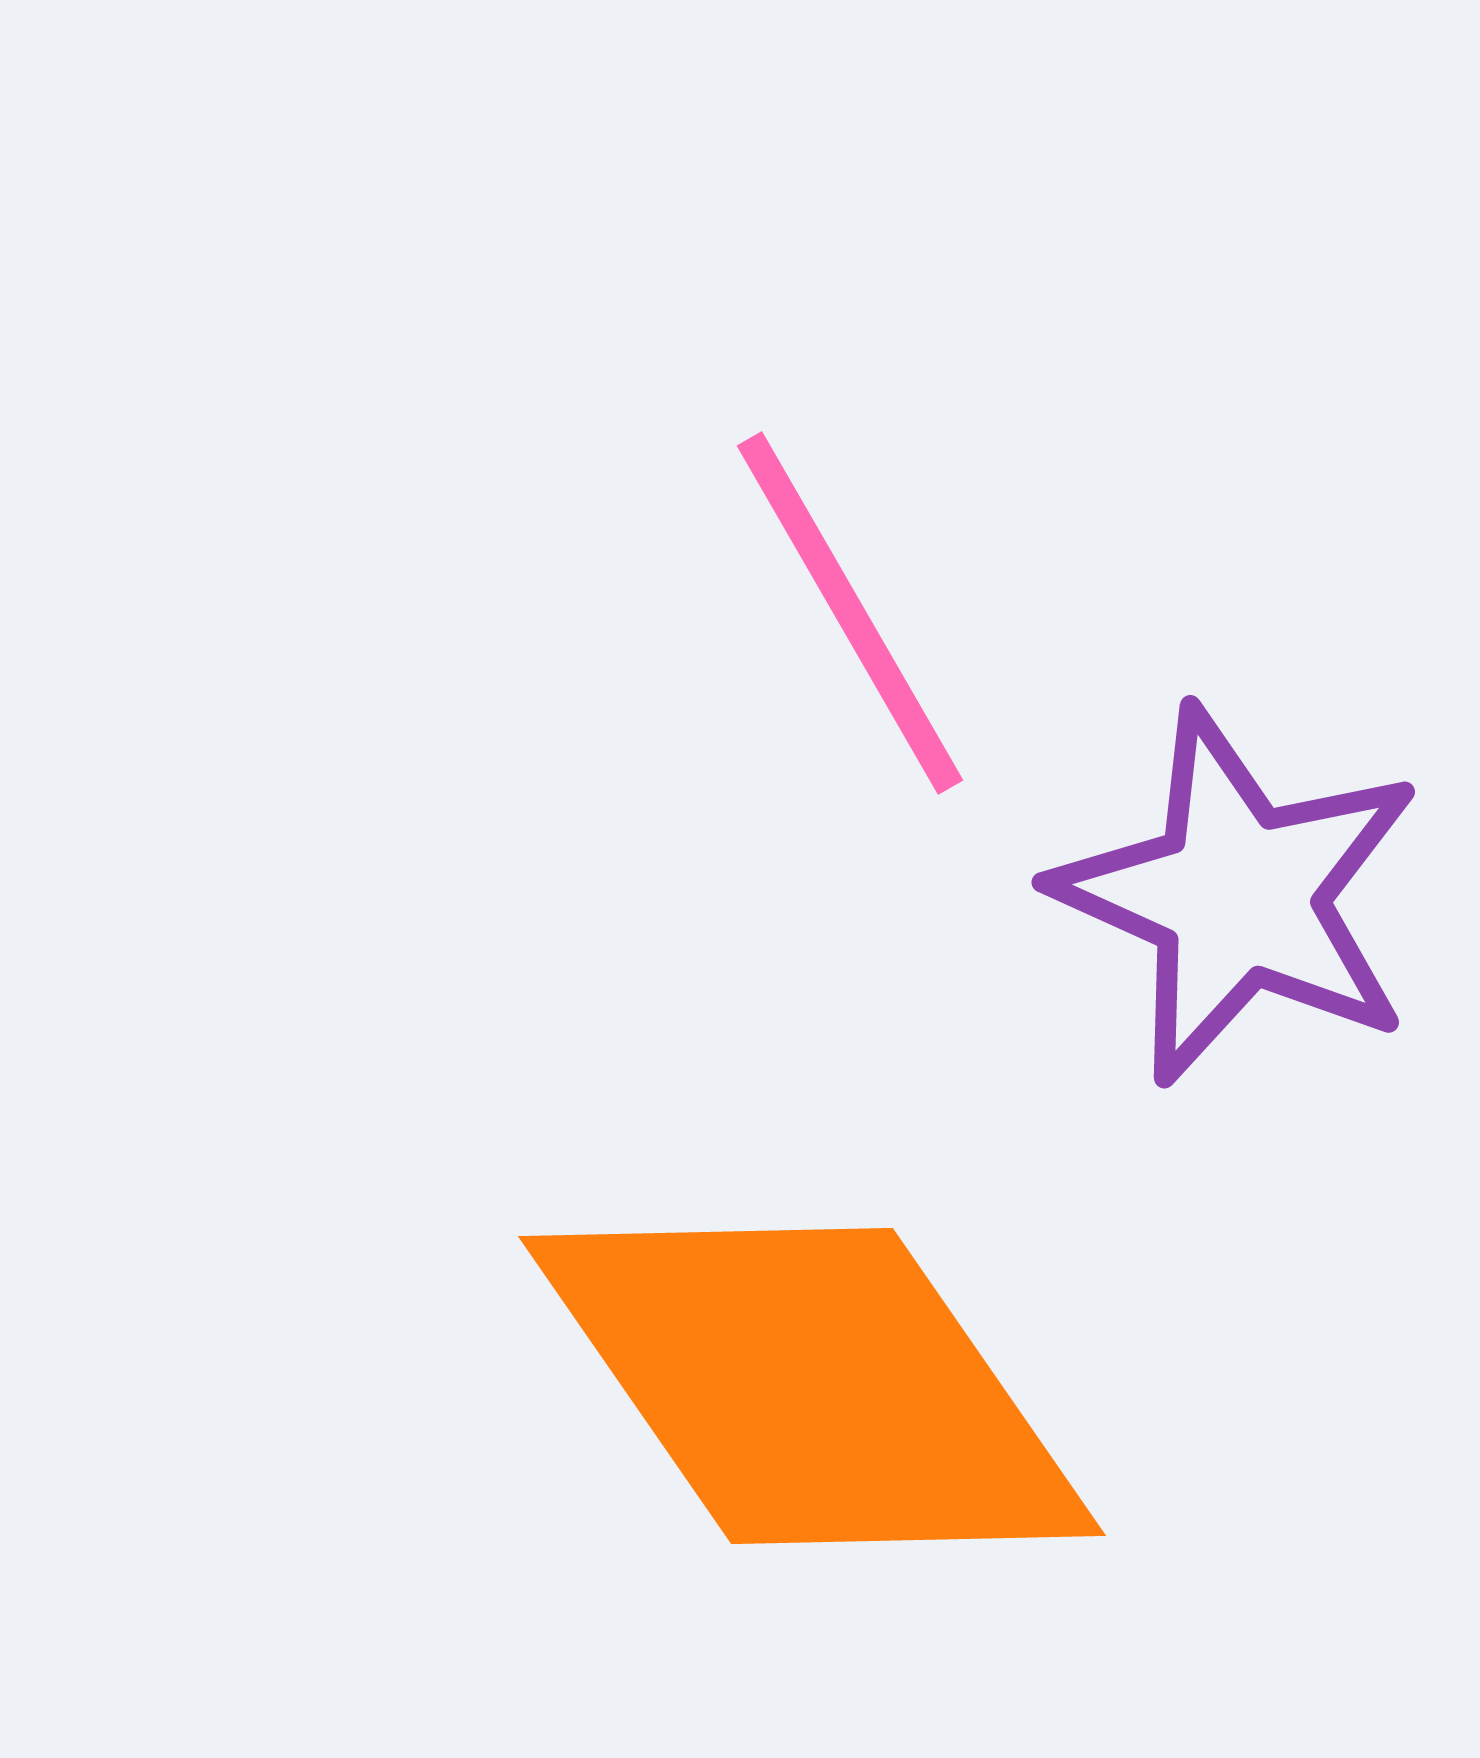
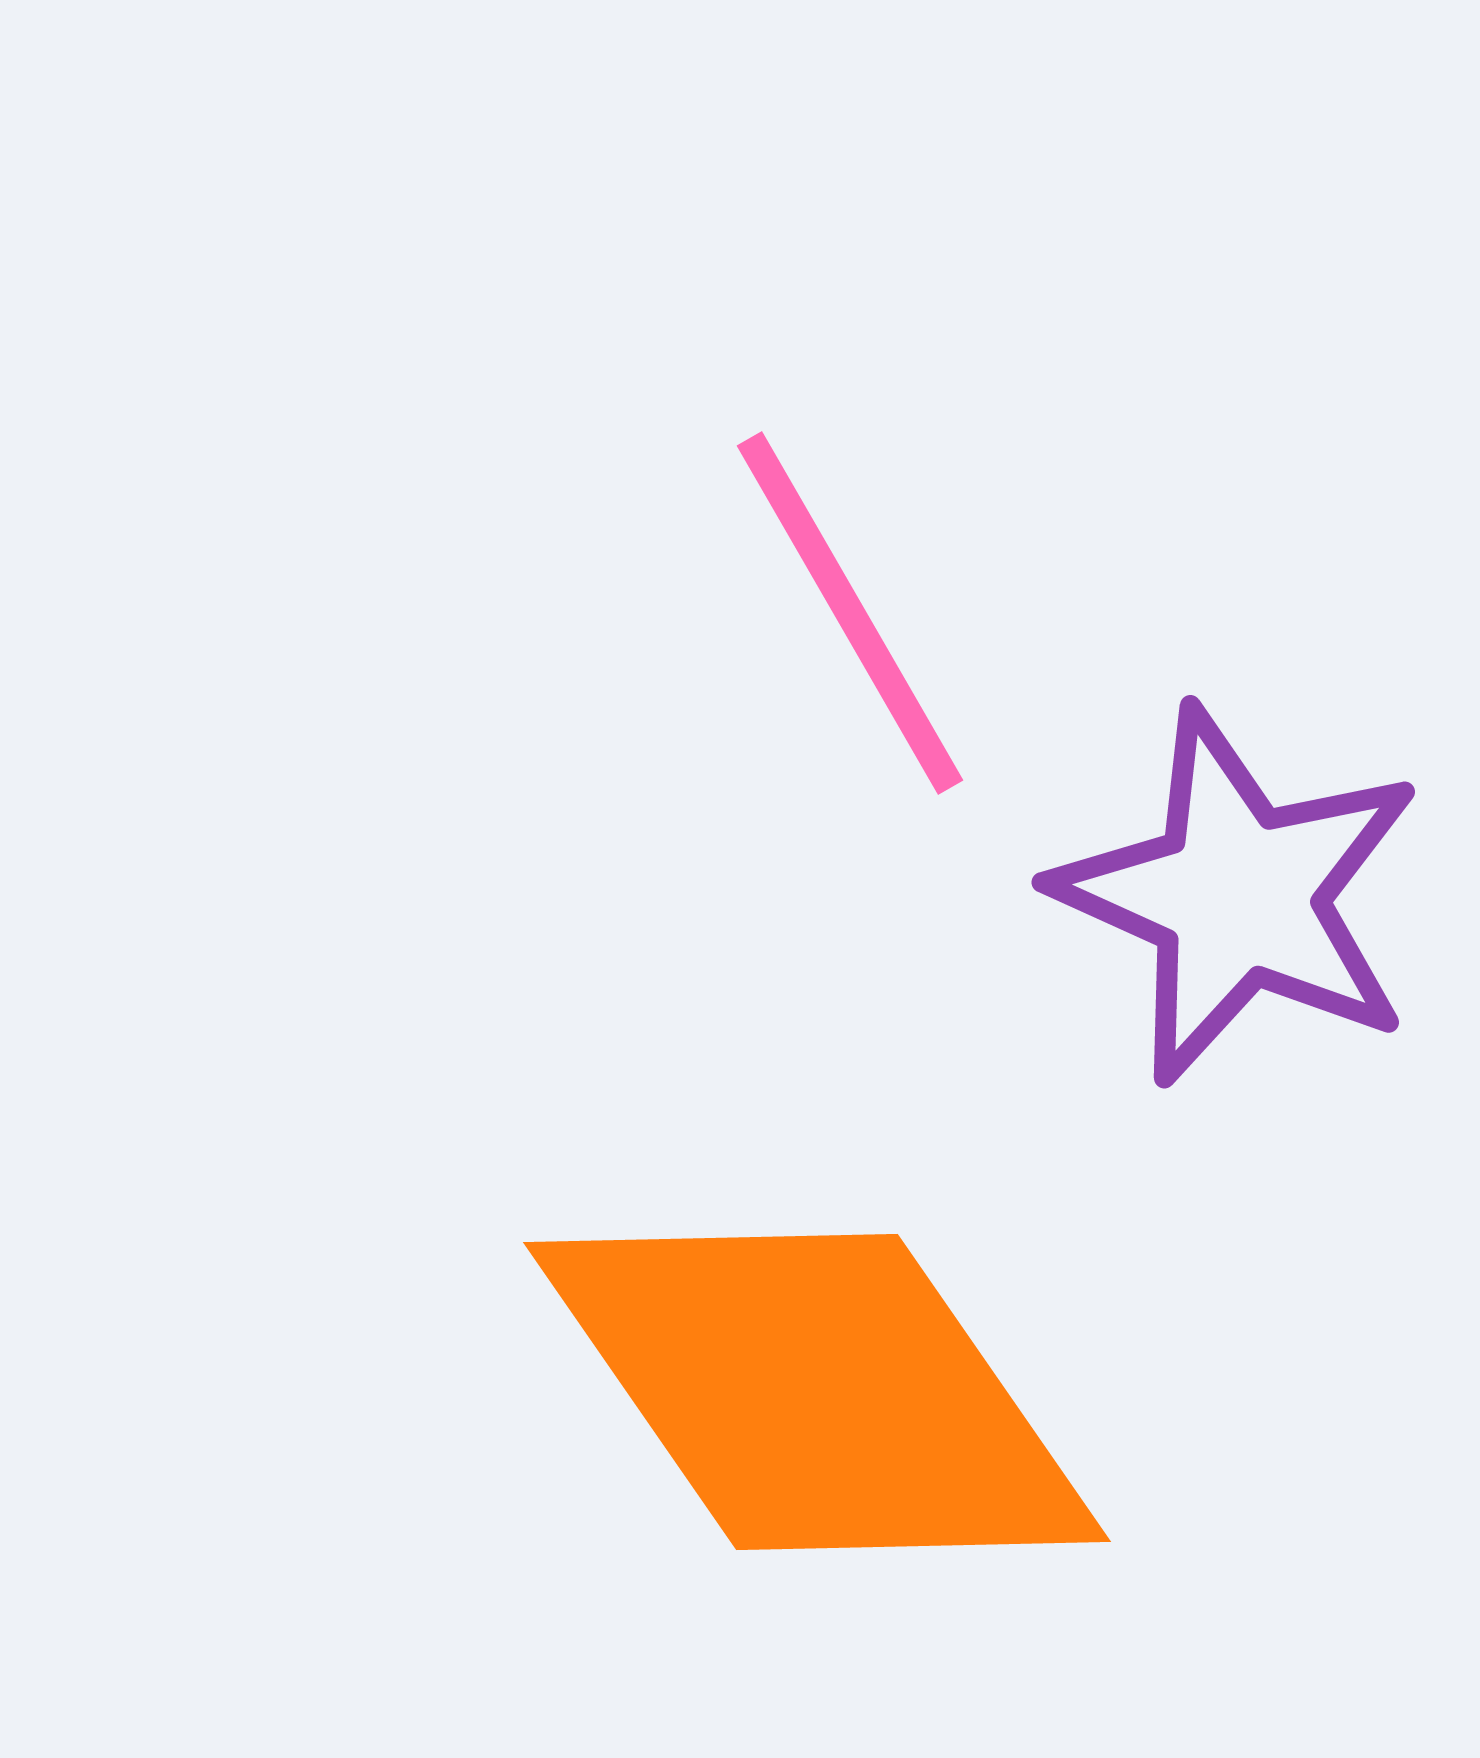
orange diamond: moved 5 px right, 6 px down
